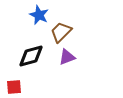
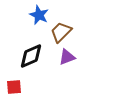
black diamond: rotated 8 degrees counterclockwise
